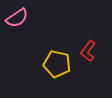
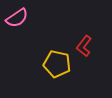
red L-shape: moved 4 px left, 5 px up
